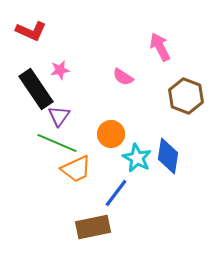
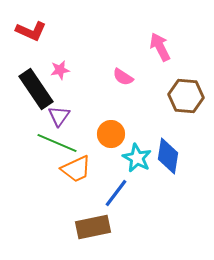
brown hexagon: rotated 16 degrees counterclockwise
